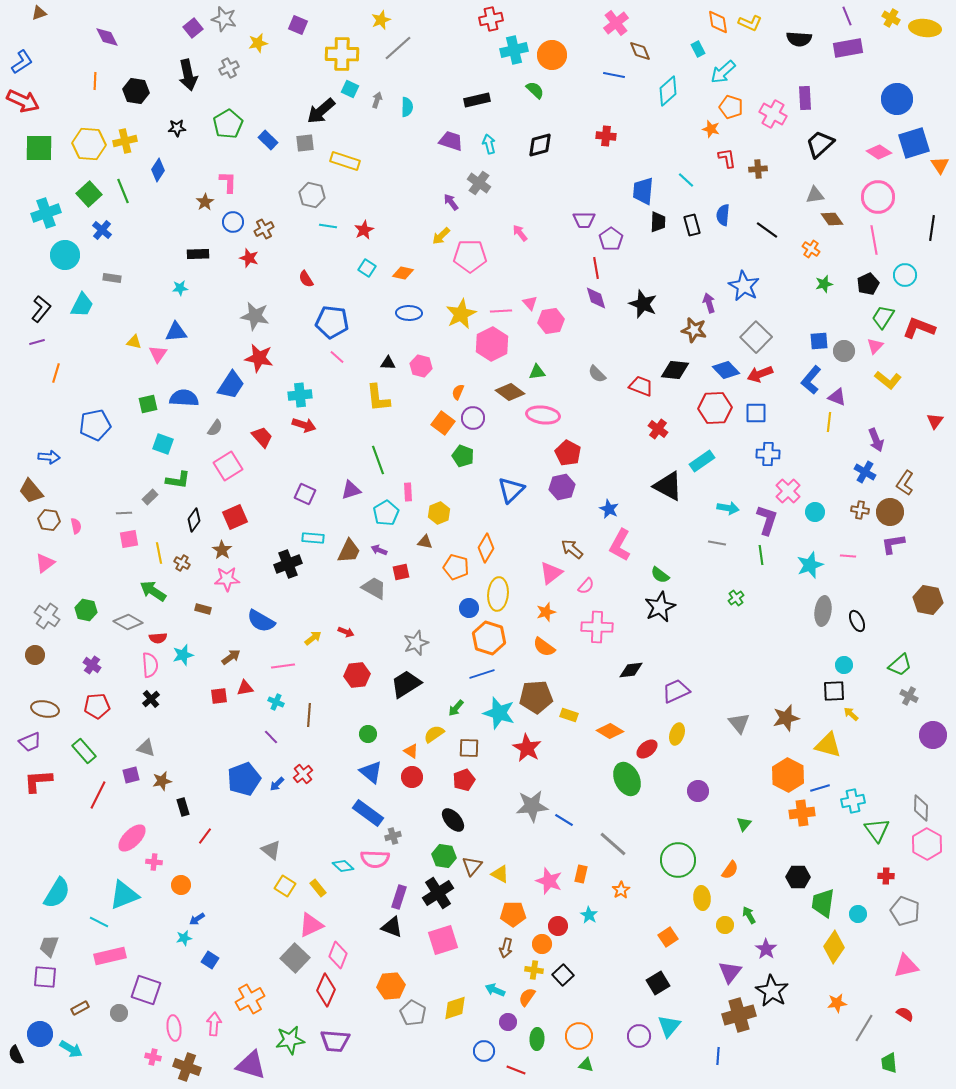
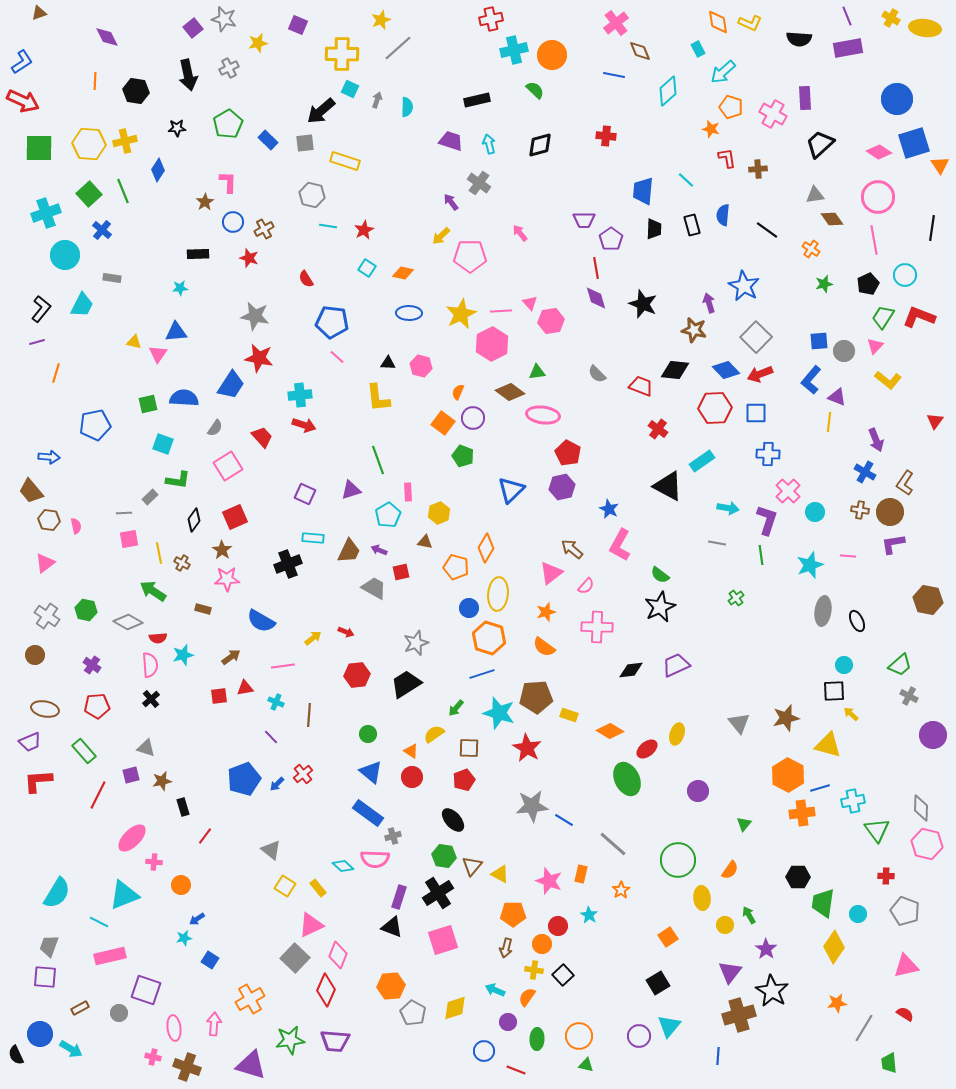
black trapezoid at (658, 222): moved 4 px left, 7 px down
red L-shape at (919, 328): moved 11 px up
cyan pentagon at (386, 513): moved 2 px right, 2 px down
purple trapezoid at (676, 691): moved 26 px up
pink hexagon at (927, 844): rotated 16 degrees counterclockwise
